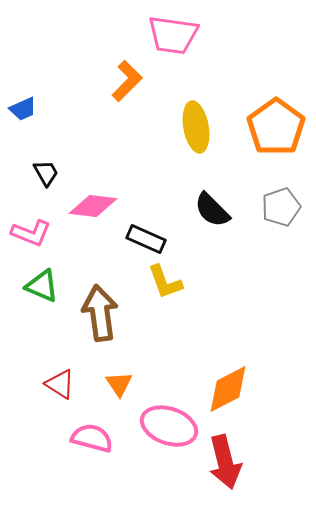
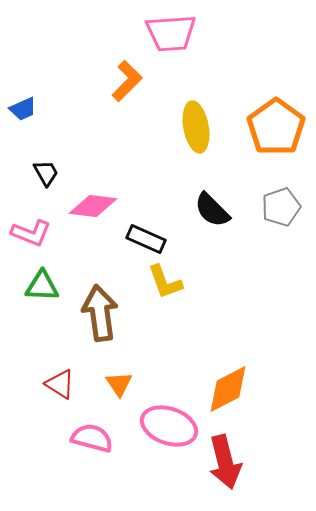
pink trapezoid: moved 2 px left, 2 px up; rotated 12 degrees counterclockwise
green triangle: rotated 21 degrees counterclockwise
